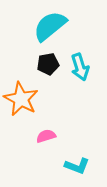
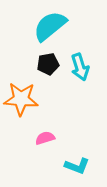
orange star: rotated 24 degrees counterclockwise
pink semicircle: moved 1 px left, 2 px down
